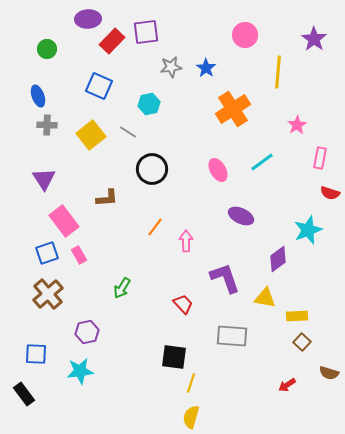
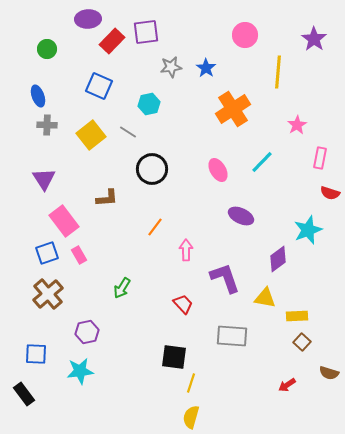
cyan line at (262, 162): rotated 10 degrees counterclockwise
pink arrow at (186, 241): moved 9 px down
